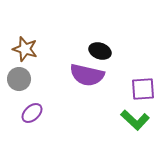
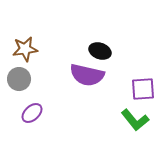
brown star: rotated 25 degrees counterclockwise
green L-shape: rotated 8 degrees clockwise
